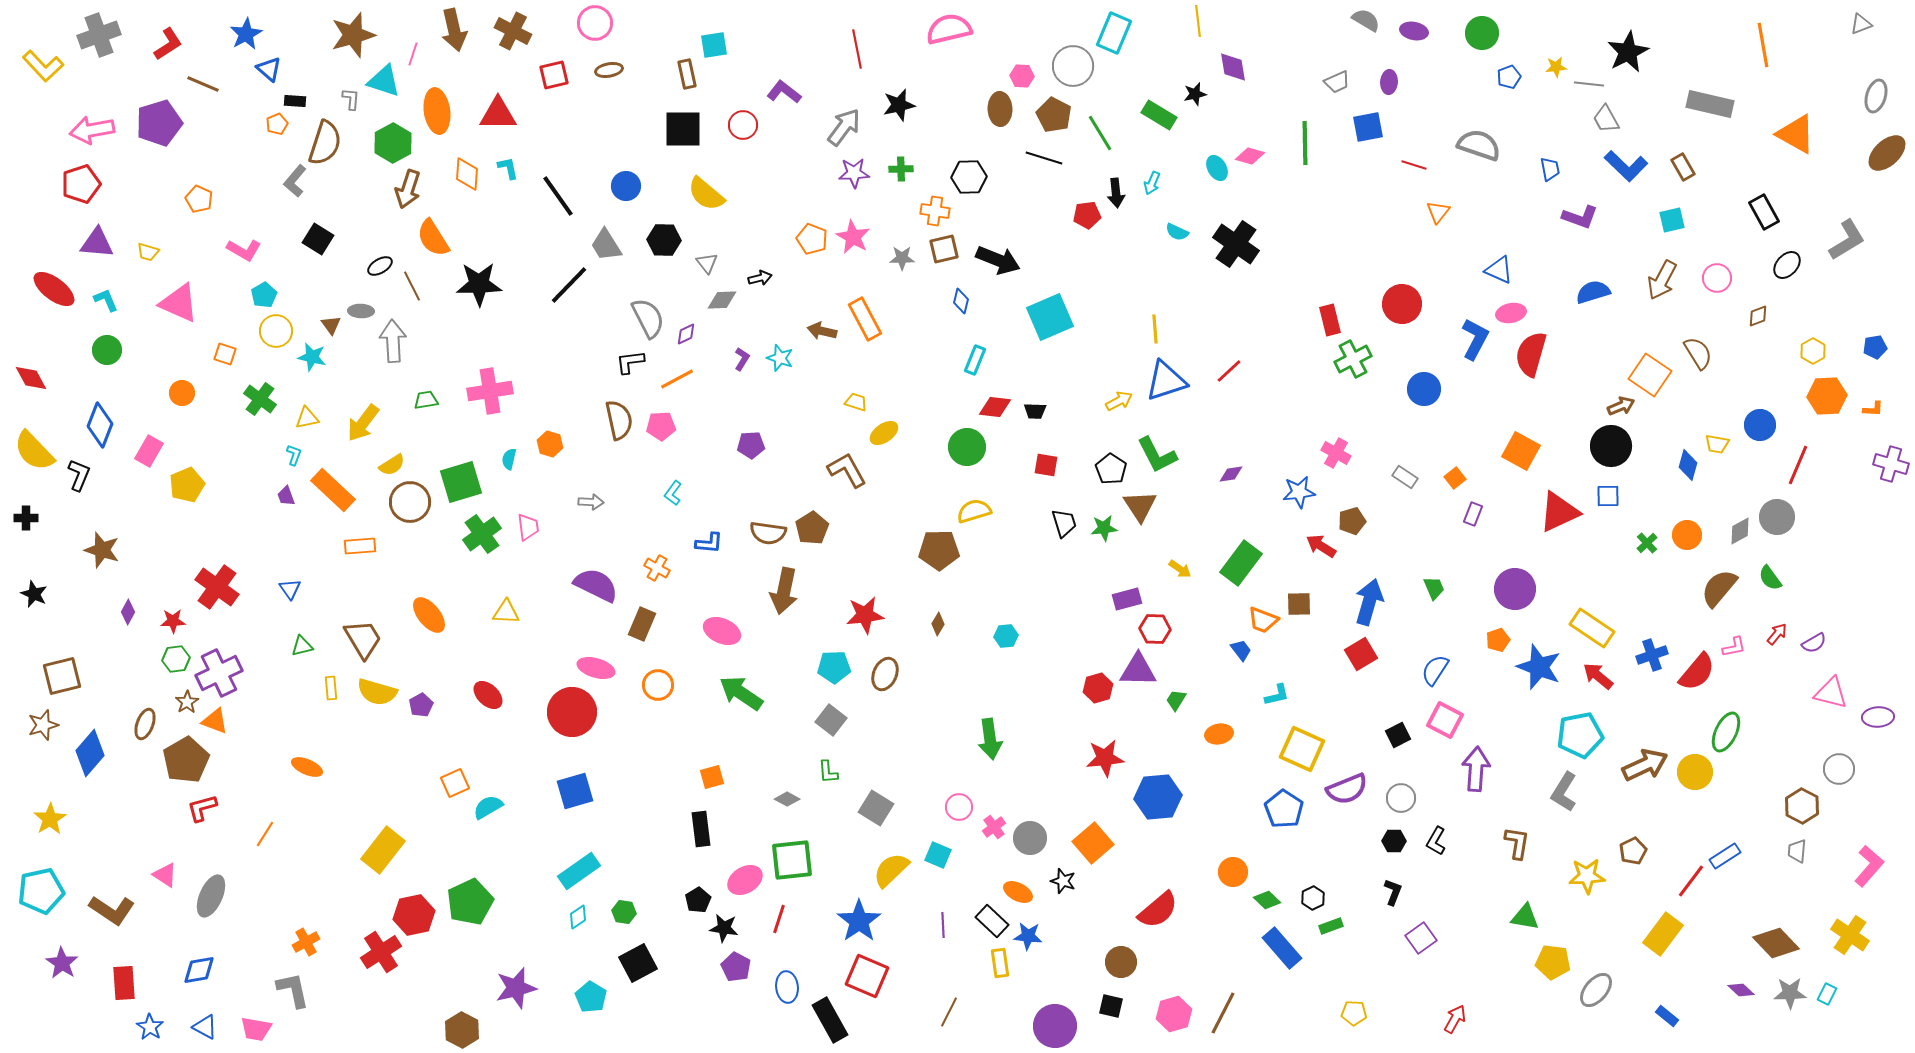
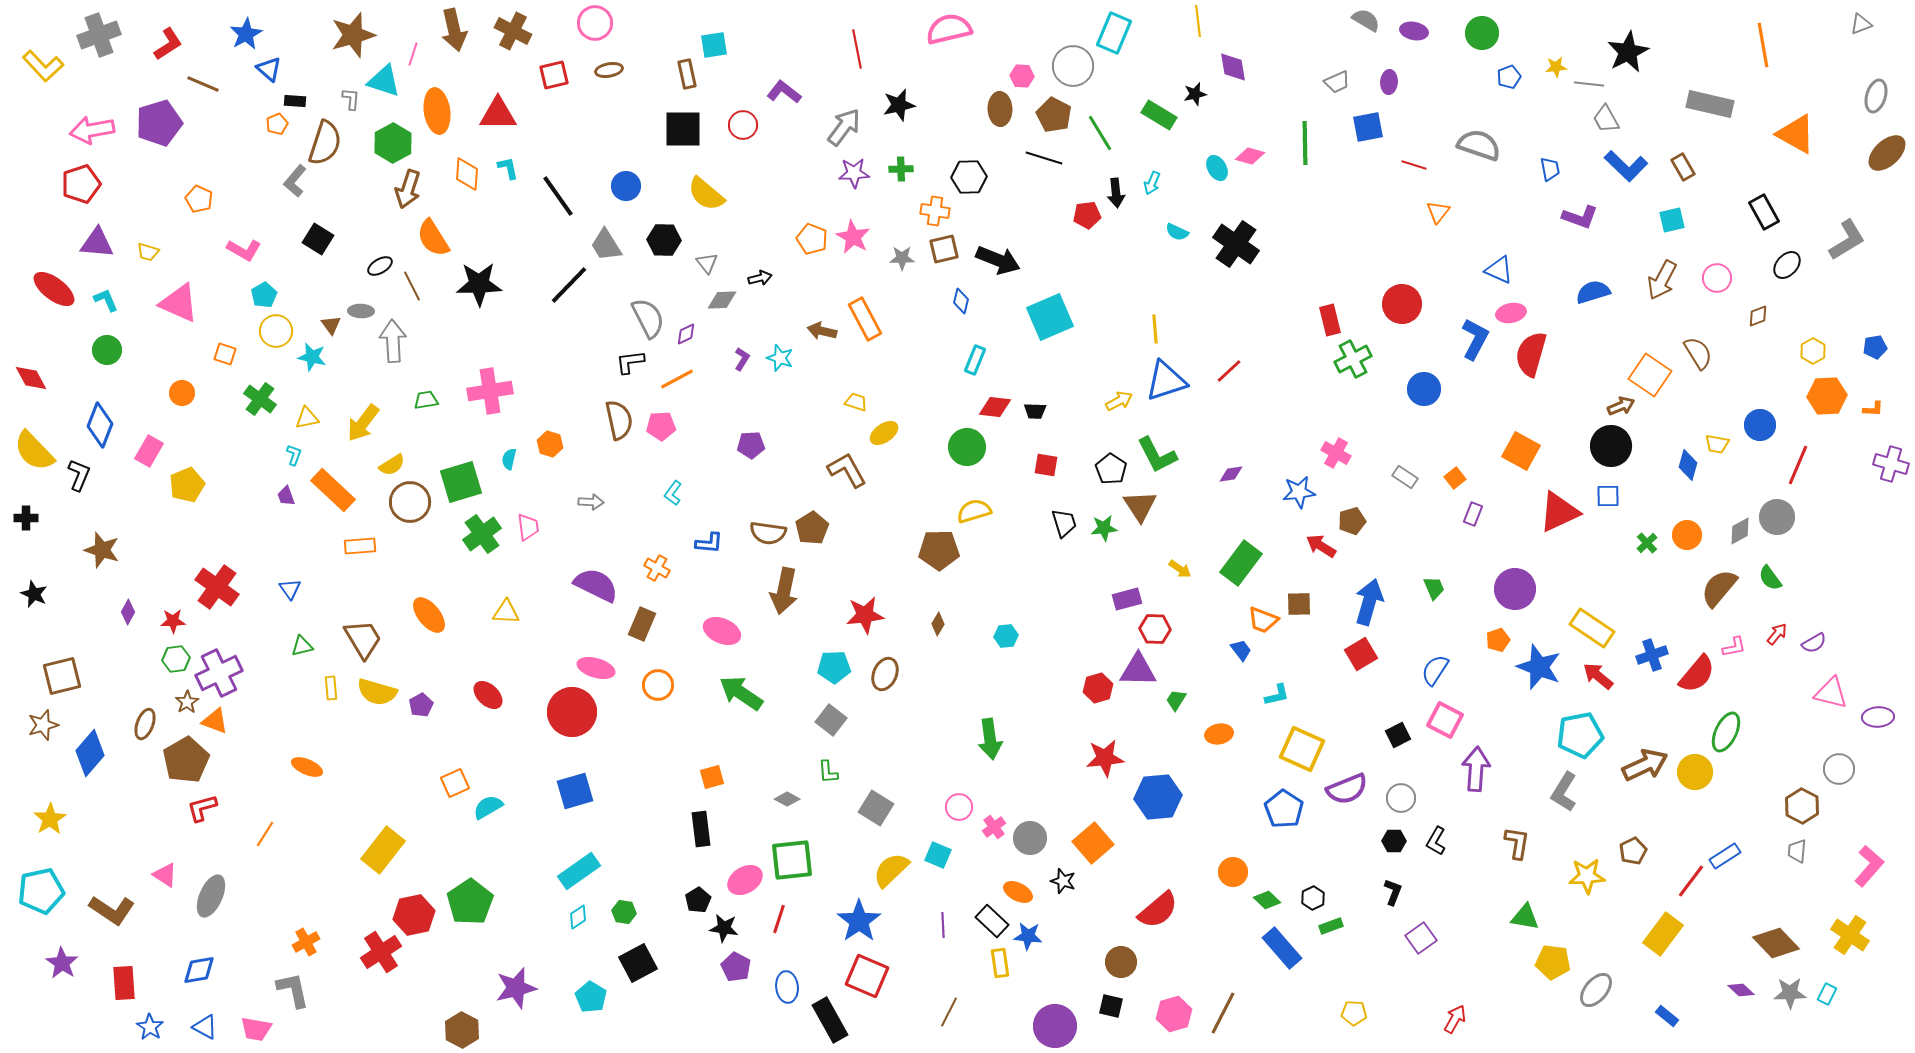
red semicircle at (1697, 672): moved 2 px down
green pentagon at (470, 902): rotated 9 degrees counterclockwise
